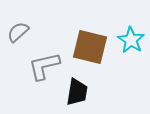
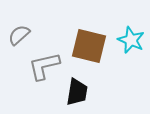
gray semicircle: moved 1 px right, 3 px down
cyan star: rotated 8 degrees counterclockwise
brown square: moved 1 px left, 1 px up
